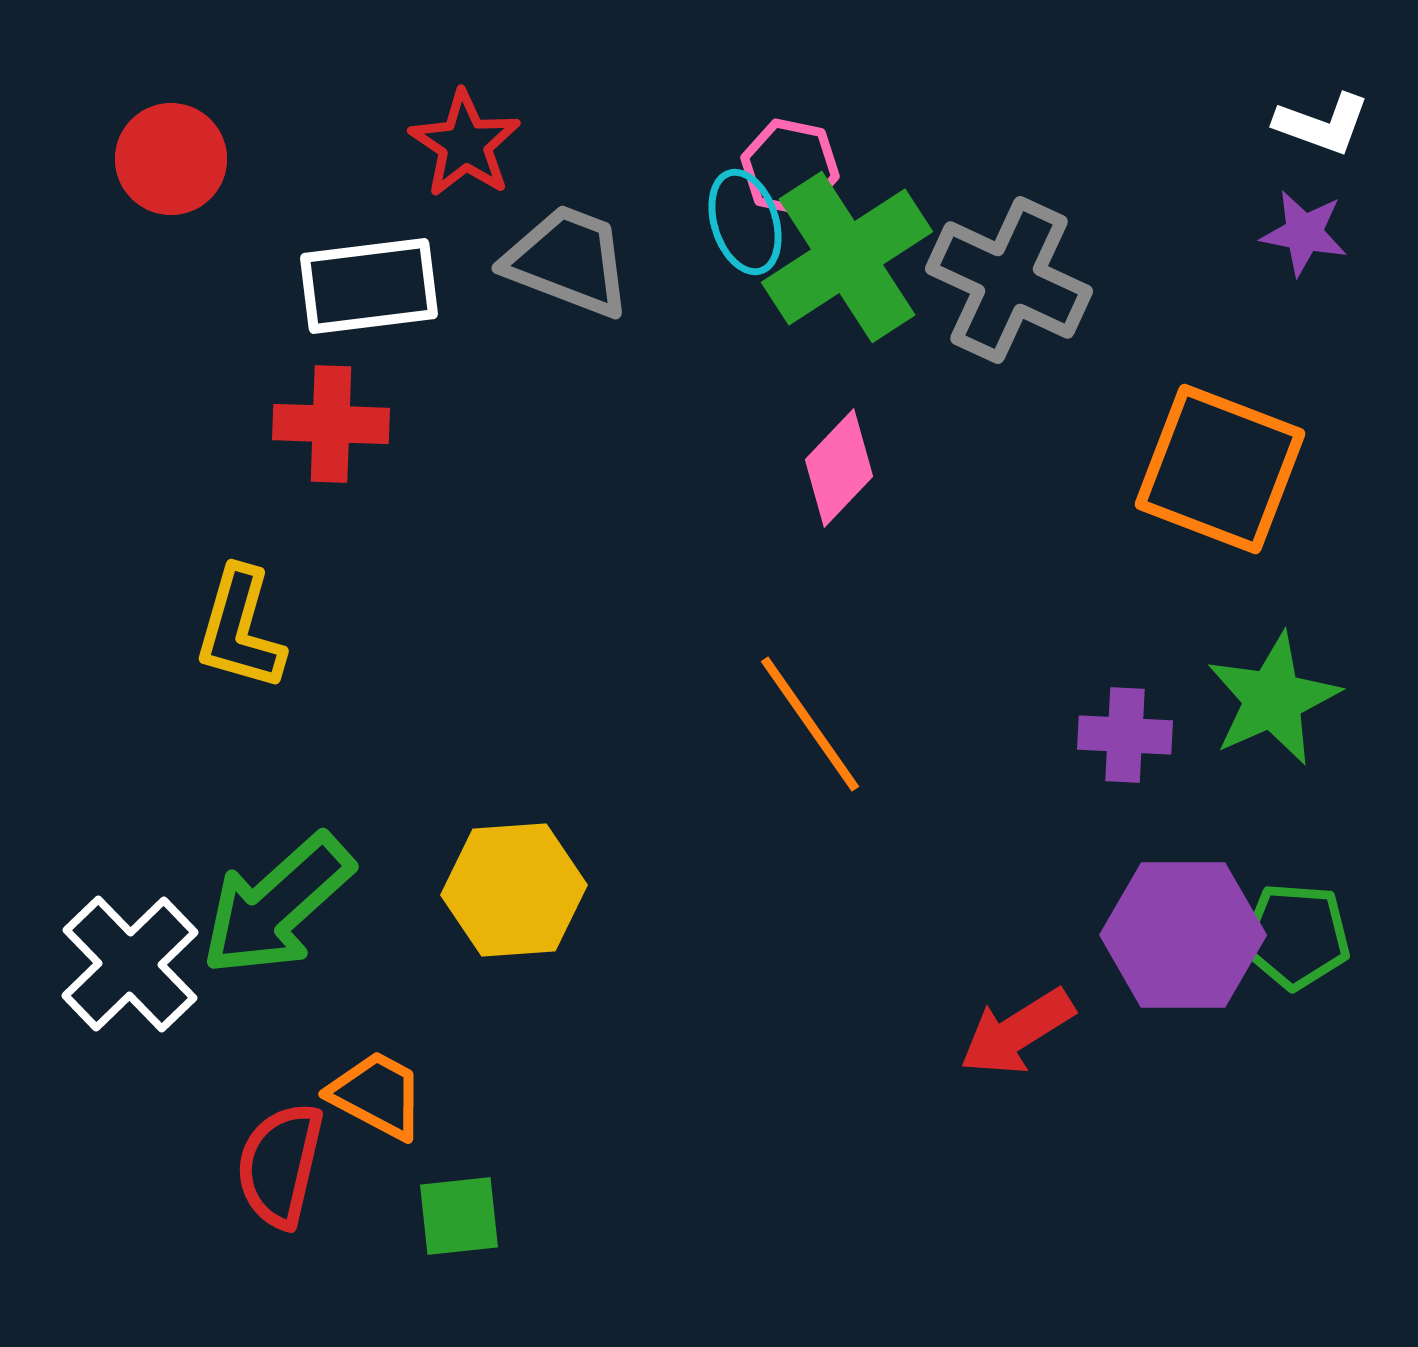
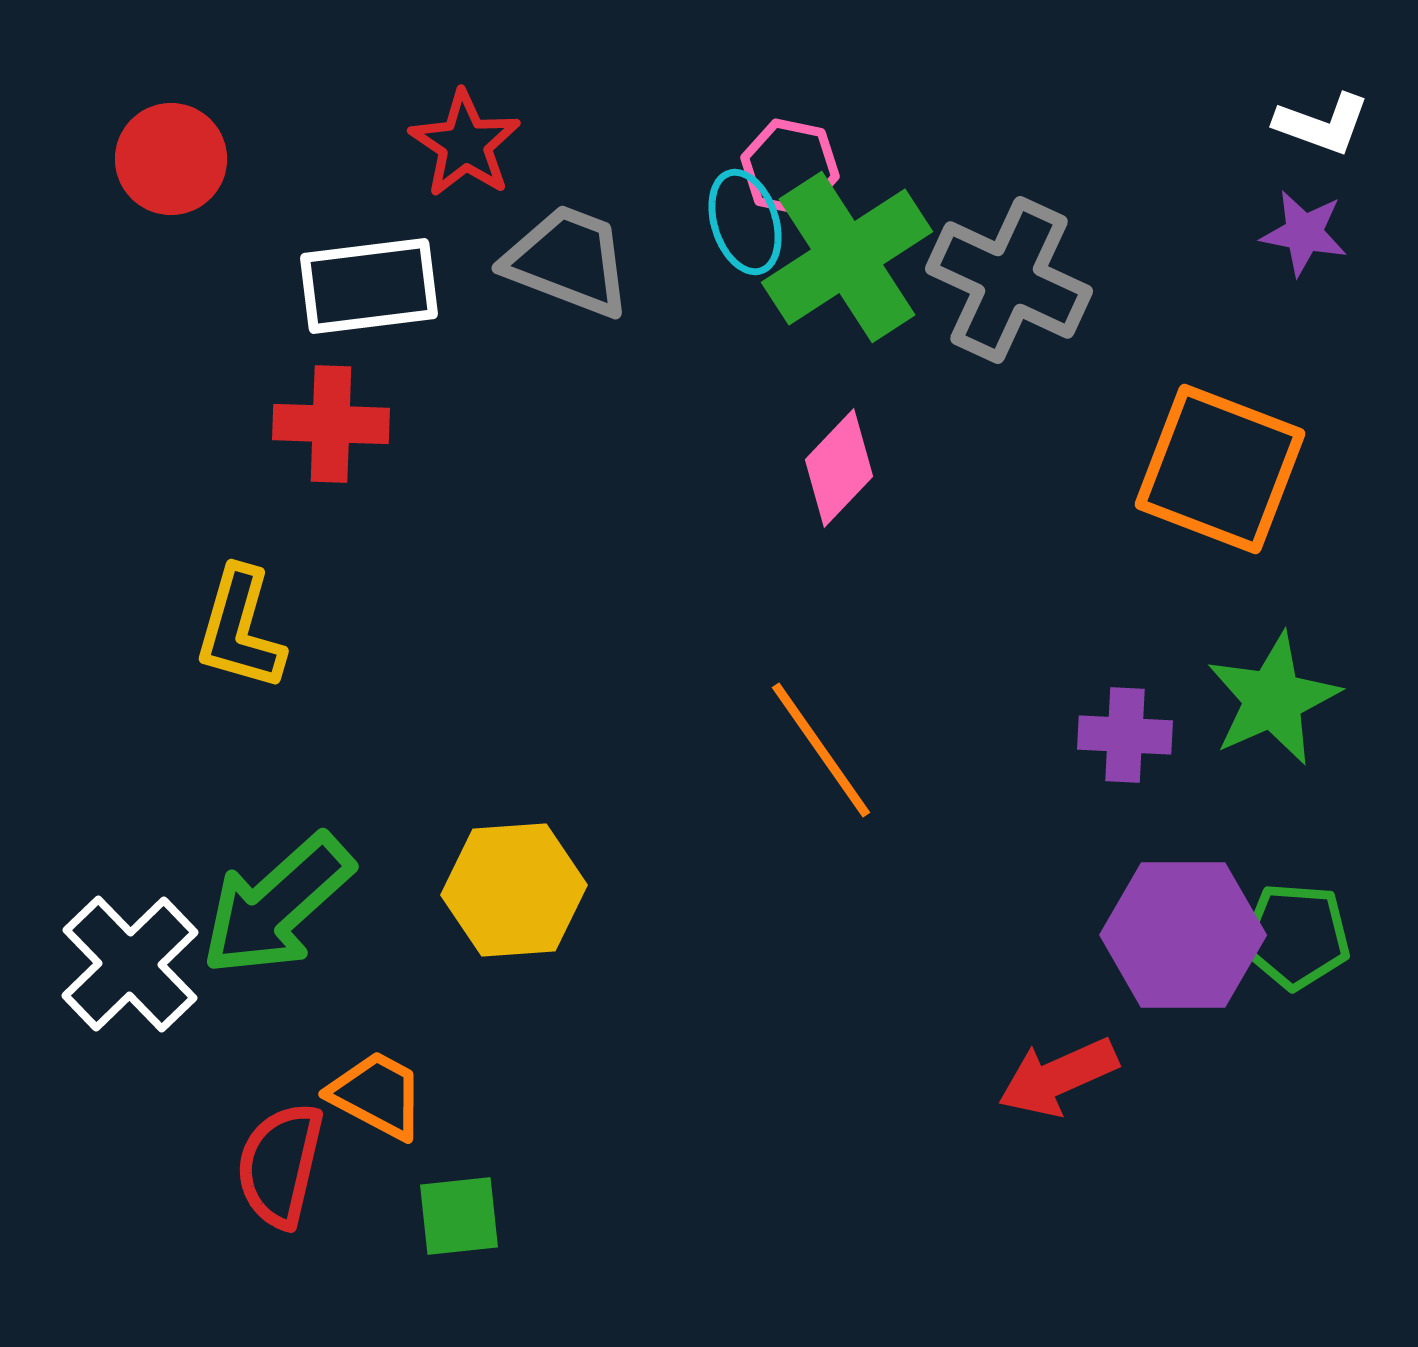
orange line: moved 11 px right, 26 px down
red arrow: moved 41 px right, 45 px down; rotated 8 degrees clockwise
